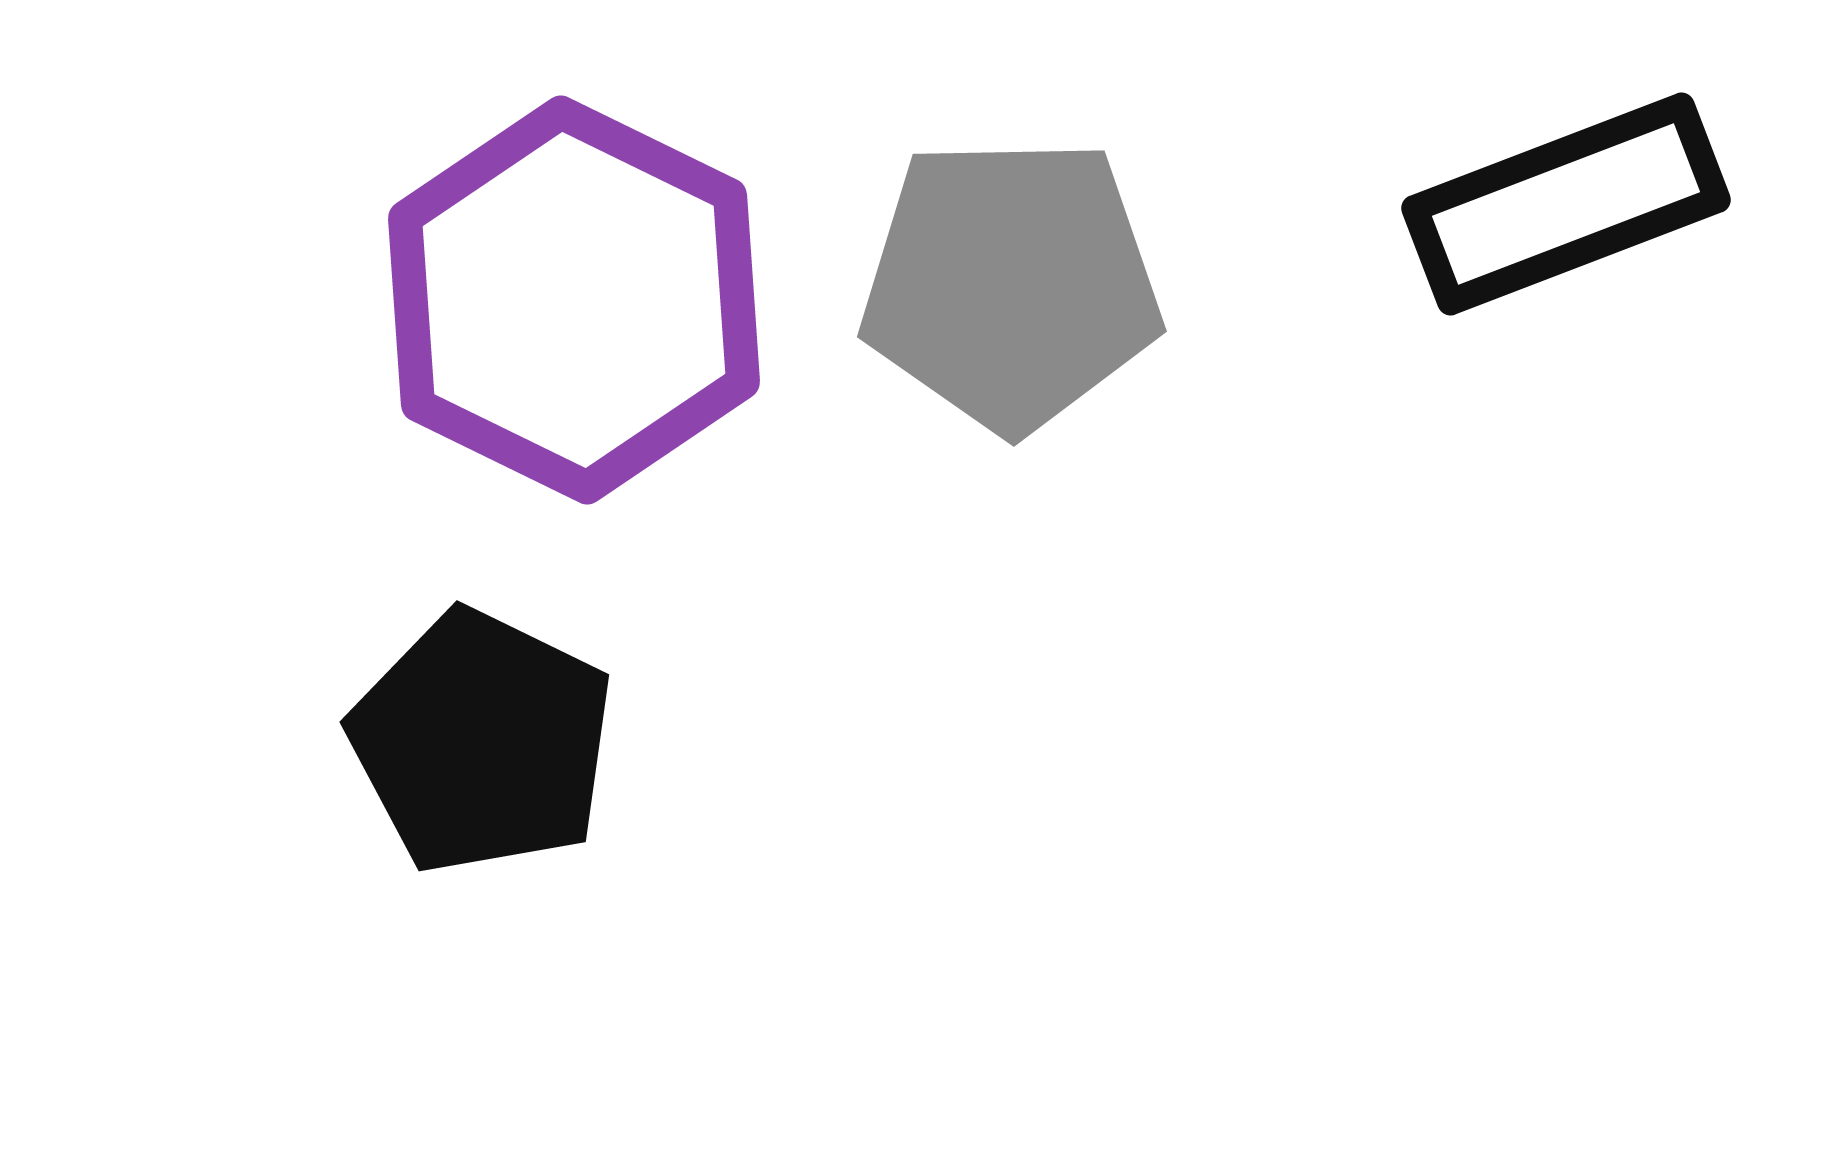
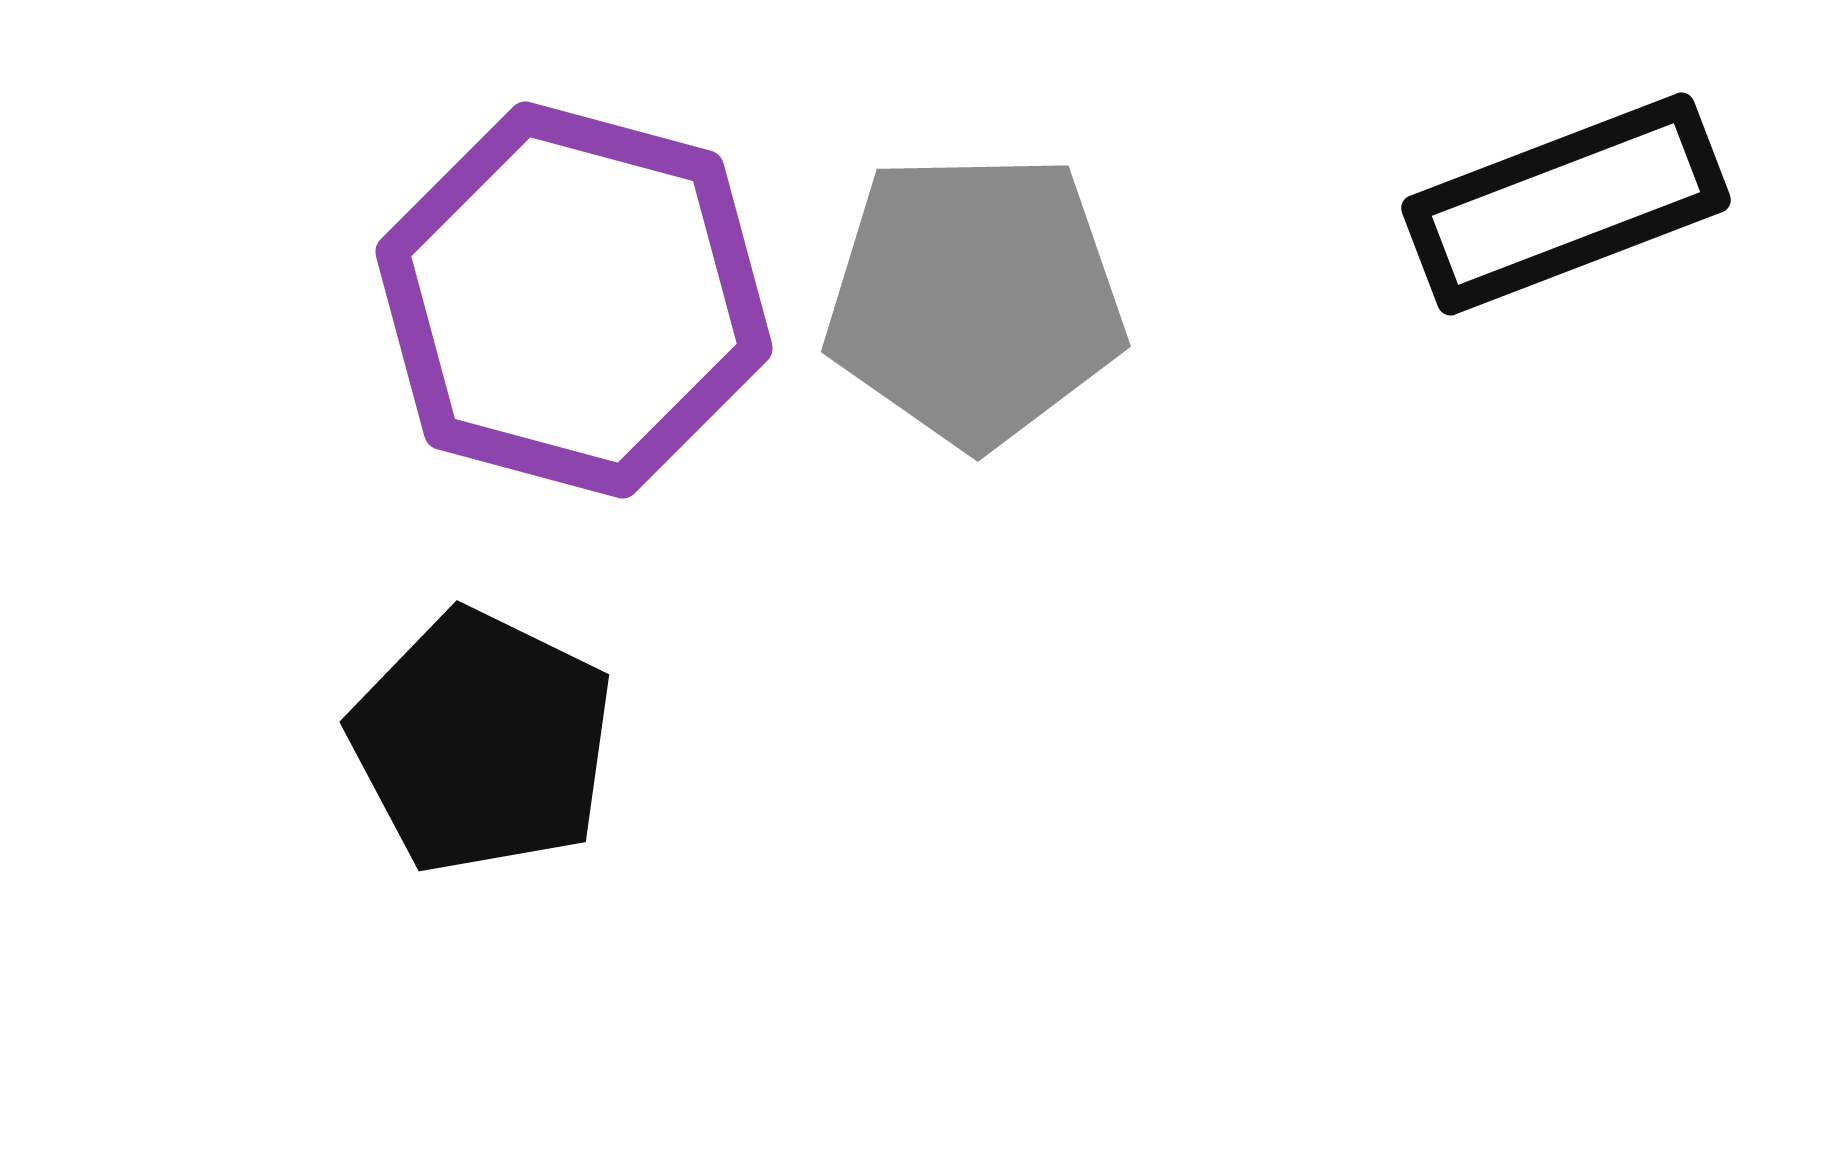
gray pentagon: moved 36 px left, 15 px down
purple hexagon: rotated 11 degrees counterclockwise
